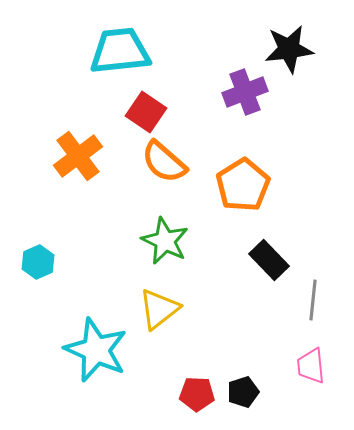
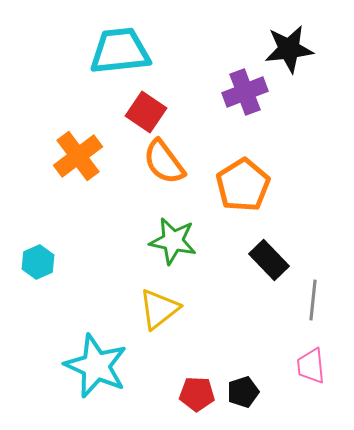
orange semicircle: rotated 12 degrees clockwise
green star: moved 8 px right; rotated 15 degrees counterclockwise
cyan star: moved 16 px down
